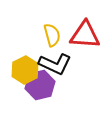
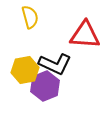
yellow semicircle: moved 22 px left, 18 px up
yellow hexagon: rotated 16 degrees clockwise
purple hexagon: moved 5 px right, 1 px down; rotated 8 degrees counterclockwise
